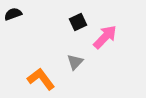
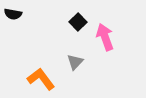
black semicircle: rotated 150 degrees counterclockwise
black square: rotated 18 degrees counterclockwise
pink arrow: rotated 64 degrees counterclockwise
